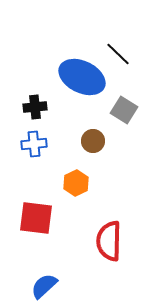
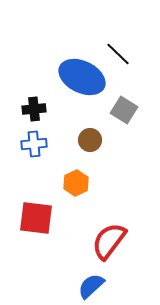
black cross: moved 1 px left, 2 px down
brown circle: moved 3 px left, 1 px up
red semicircle: rotated 36 degrees clockwise
blue semicircle: moved 47 px right
